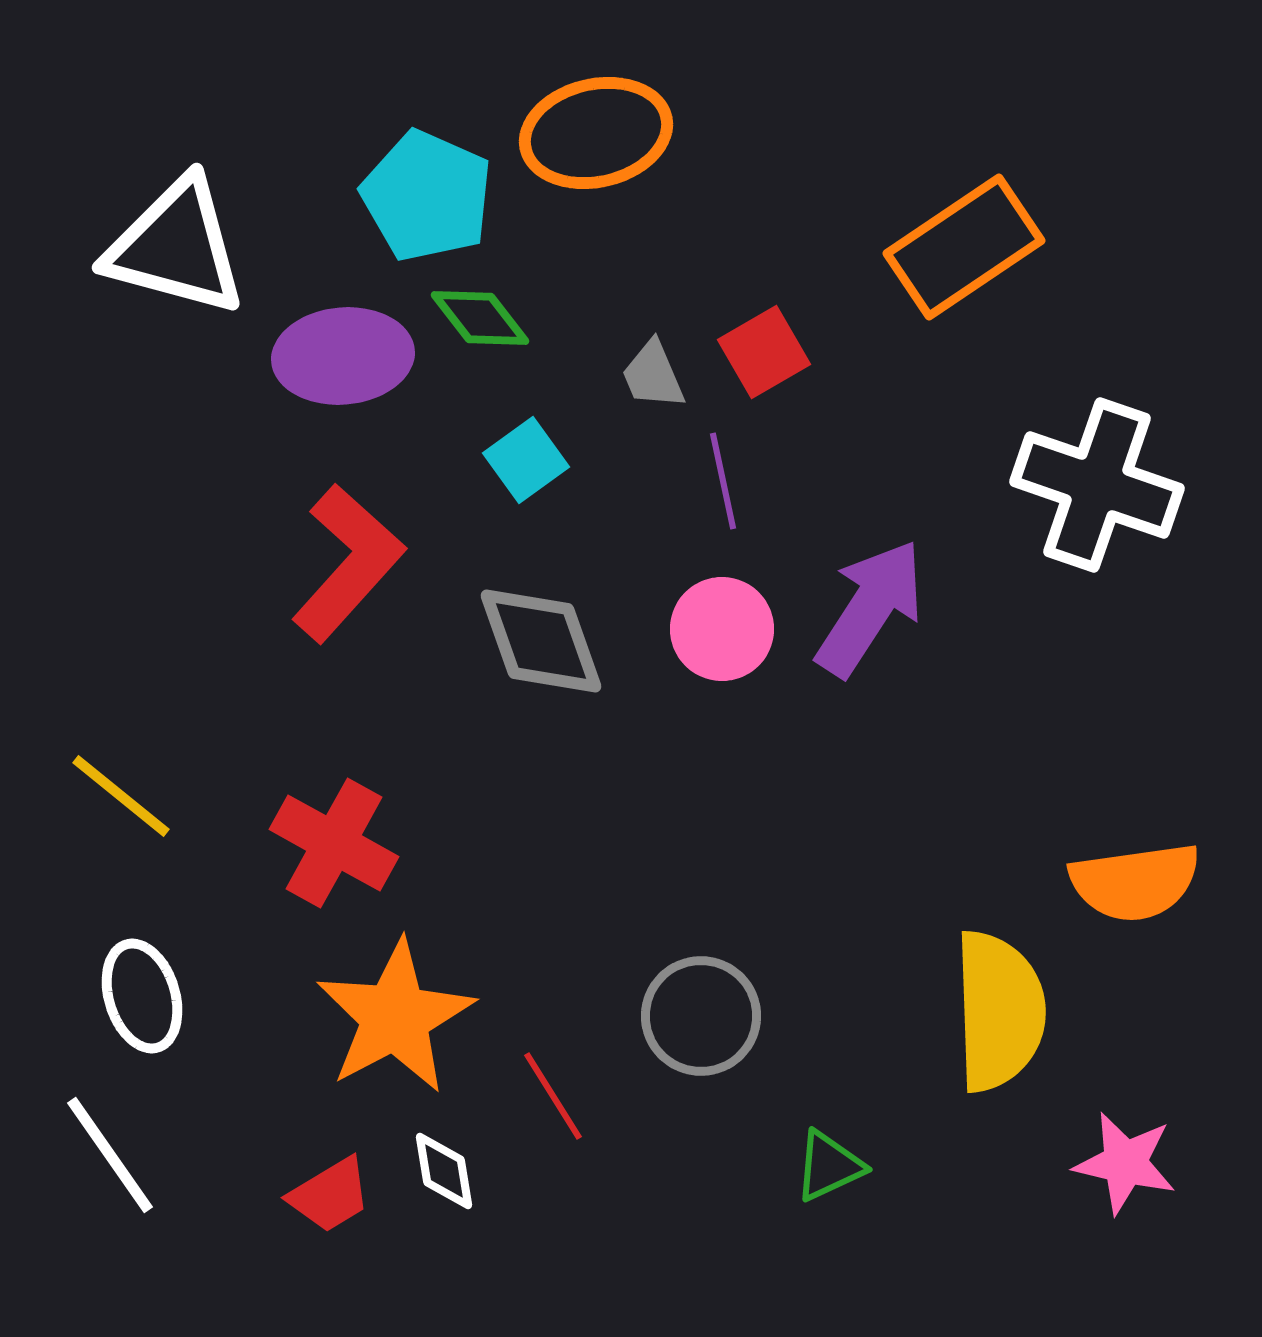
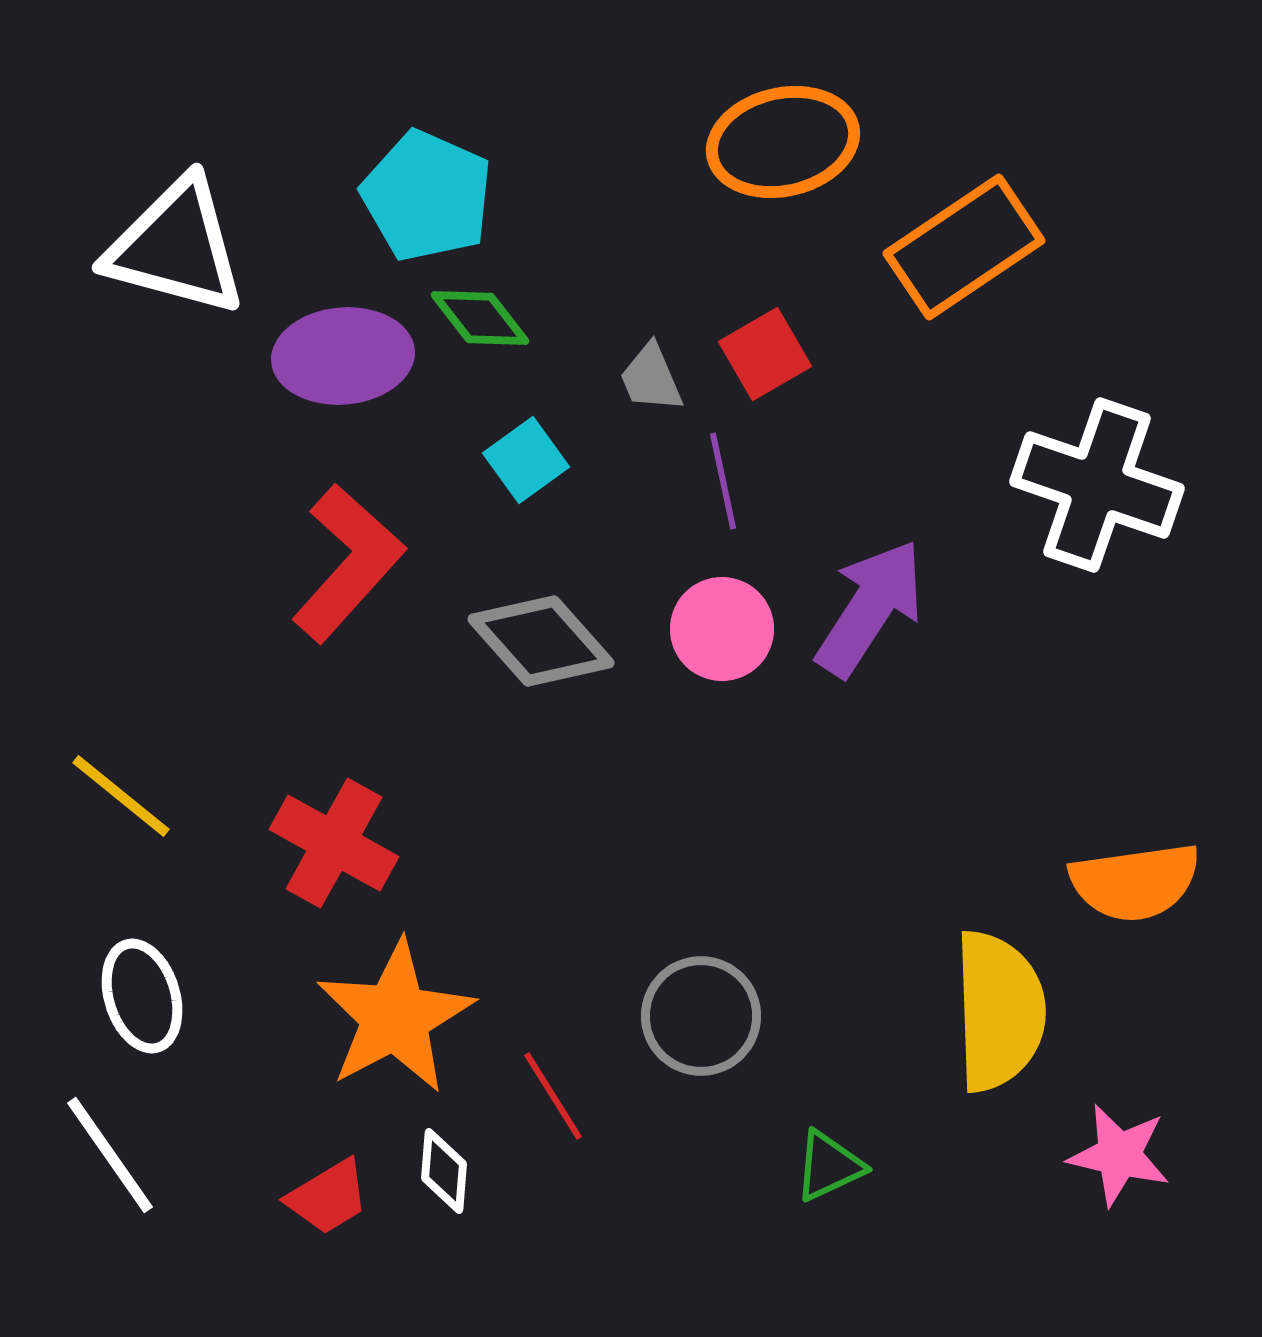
orange ellipse: moved 187 px right, 9 px down
red square: moved 1 px right, 2 px down
gray trapezoid: moved 2 px left, 3 px down
gray diamond: rotated 22 degrees counterclockwise
pink star: moved 6 px left, 8 px up
white diamond: rotated 14 degrees clockwise
red trapezoid: moved 2 px left, 2 px down
